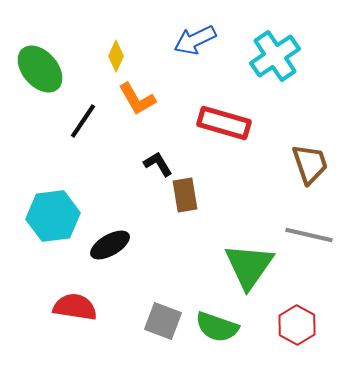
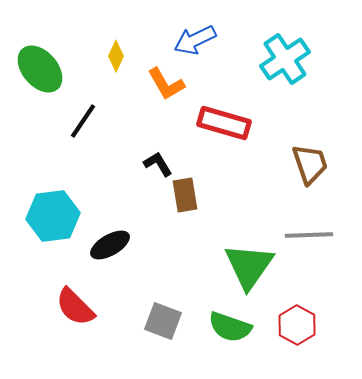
cyan cross: moved 10 px right, 3 px down
orange L-shape: moved 29 px right, 15 px up
gray line: rotated 15 degrees counterclockwise
red semicircle: rotated 144 degrees counterclockwise
green semicircle: moved 13 px right
